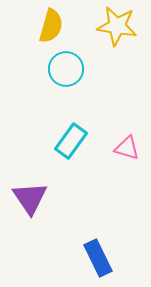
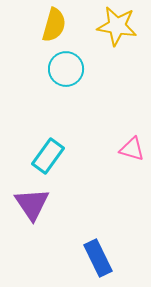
yellow semicircle: moved 3 px right, 1 px up
cyan rectangle: moved 23 px left, 15 px down
pink triangle: moved 5 px right, 1 px down
purple triangle: moved 2 px right, 6 px down
